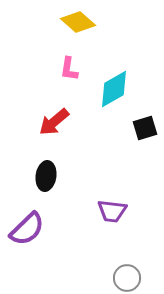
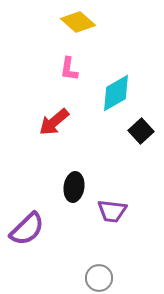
cyan diamond: moved 2 px right, 4 px down
black square: moved 4 px left, 3 px down; rotated 25 degrees counterclockwise
black ellipse: moved 28 px right, 11 px down
gray circle: moved 28 px left
